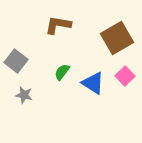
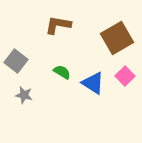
green semicircle: rotated 84 degrees clockwise
